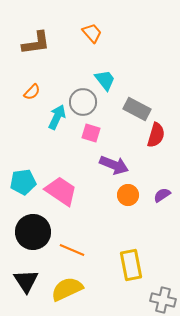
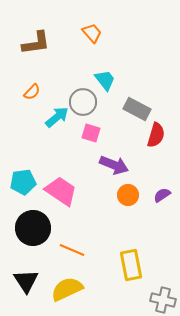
cyan arrow: rotated 25 degrees clockwise
black circle: moved 4 px up
